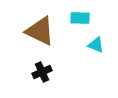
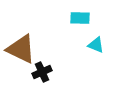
brown triangle: moved 19 px left, 18 px down
